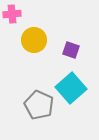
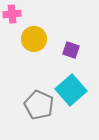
yellow circle: moved 1 px up
cyan square: moved 2 px down
